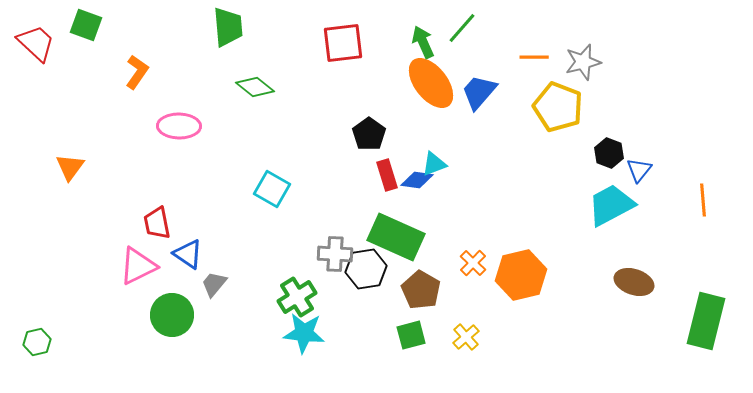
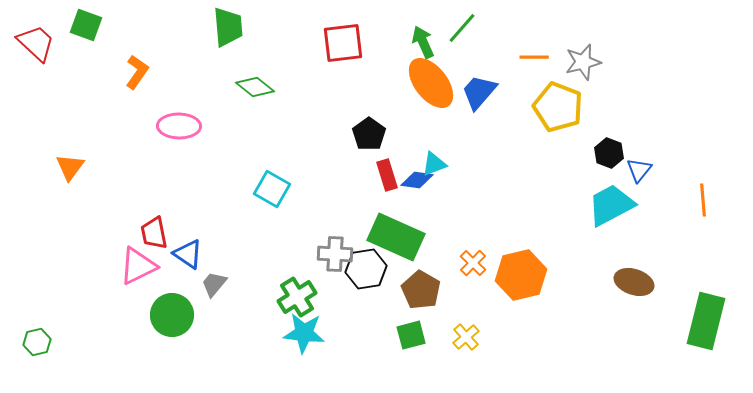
red trapezoid at (157, 223): moved 3 px left, 10 px down
